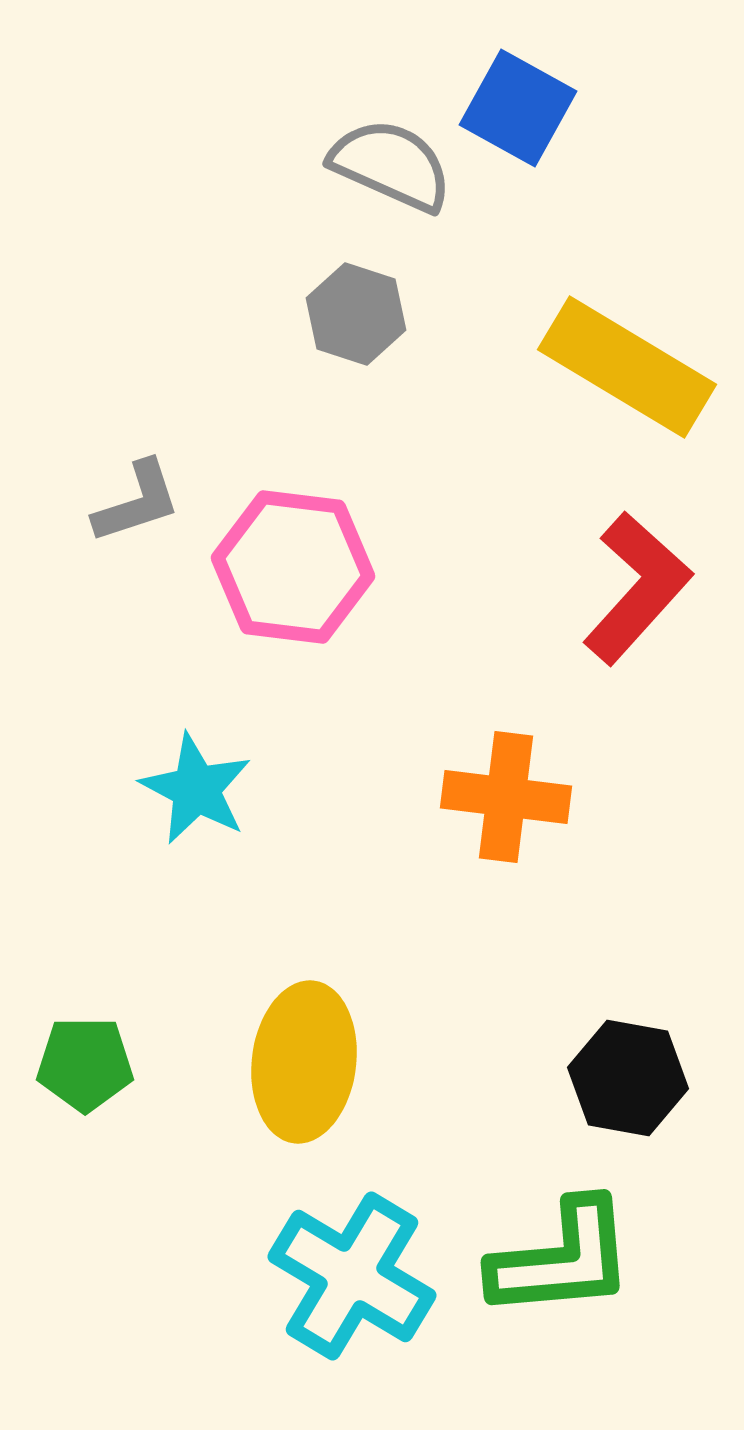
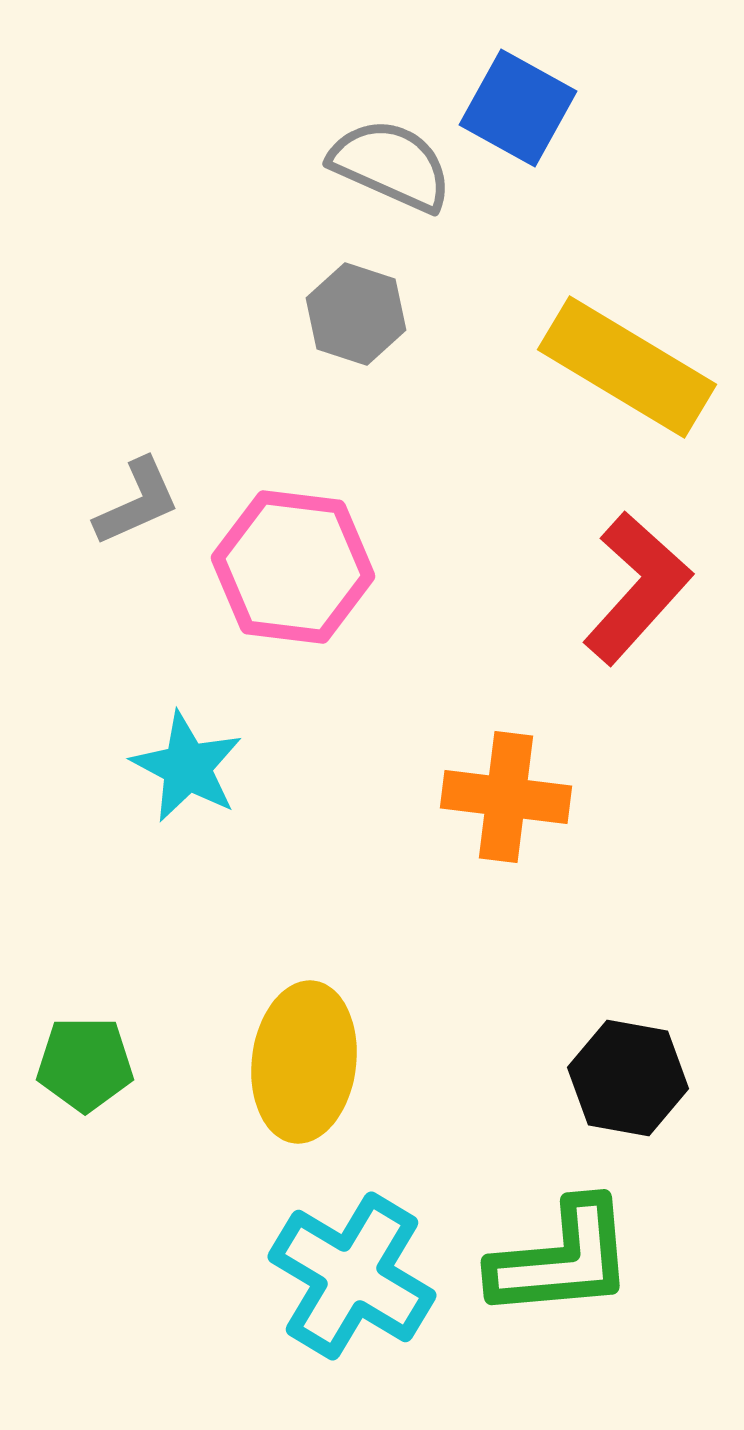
gray L-shape: rotated 6 degrees counterclockwise
cyan star: moved 9 px left, 22 px up
